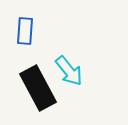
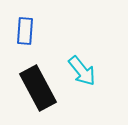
cyan arrow: moved 13 px right
